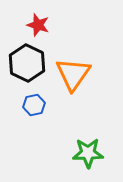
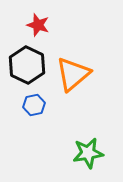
black hexagon: moved 2 px down
orange triangle: rotated 15 degrees clockwise
green star: rotated 8 degrees counterclockwise
